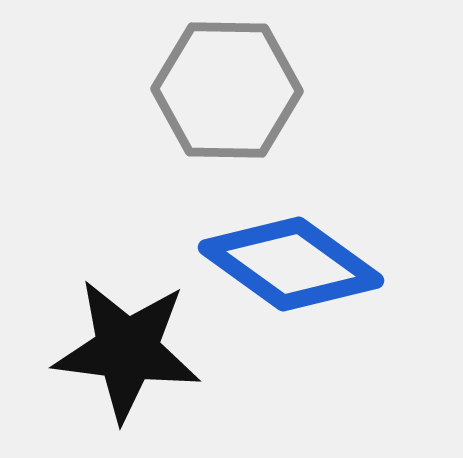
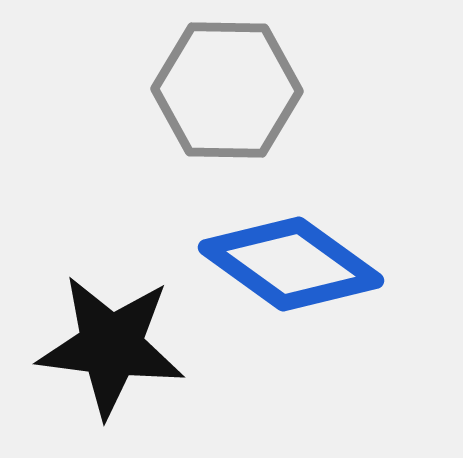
black star: moved 16 px left, 4 px up
